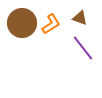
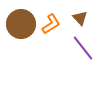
brown triangle: rotated 28 degrees clockwise
brown circle: moved 1 px left, 1 px down
